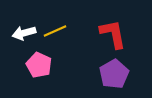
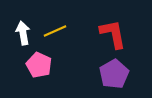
white arrow: moved 1 px left; rotated 95 degrees clockwise
